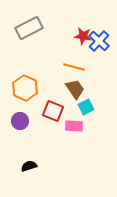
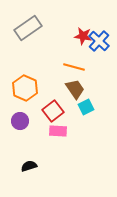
gray rectangle: moved 1 px left; rotated 8 degrees counterclockwise
red square: rotated 30 degrees clockwise
pink rectangle: moved 16 px left, 5 px down
